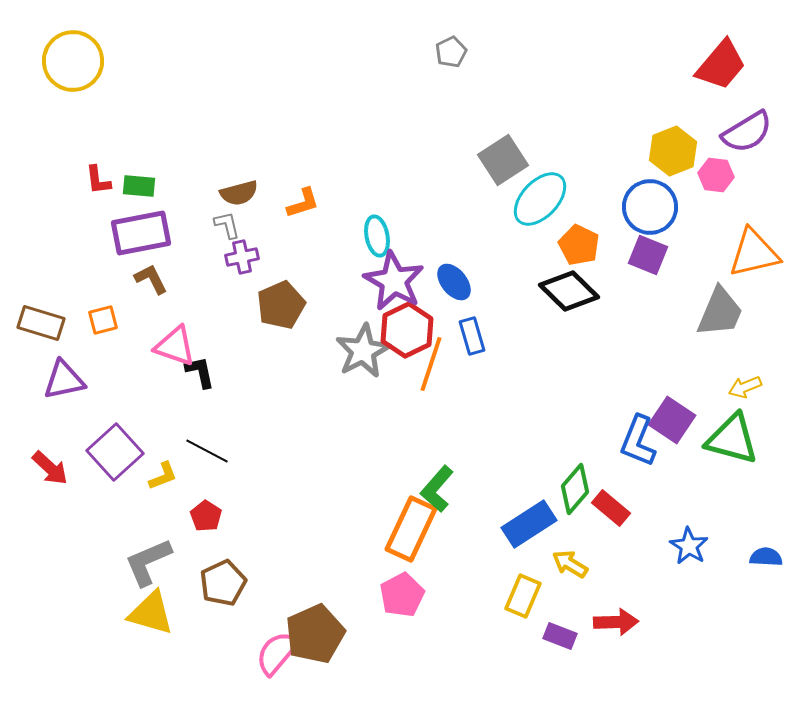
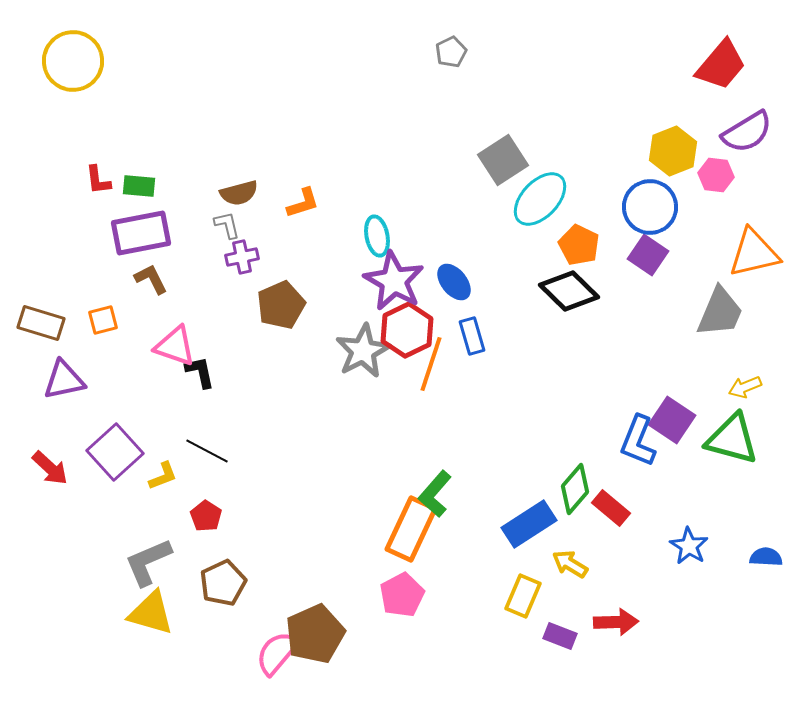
purple square at (648, 255): rotated 12 degrees clockwise
green L-shape at (437, 489): moved 2 px left, 5 px down
